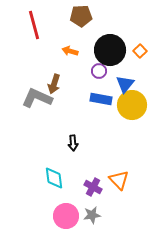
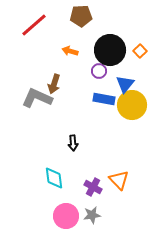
red line: rotated 64 degrees clockwise
blue rectangle: moved 3 px right
